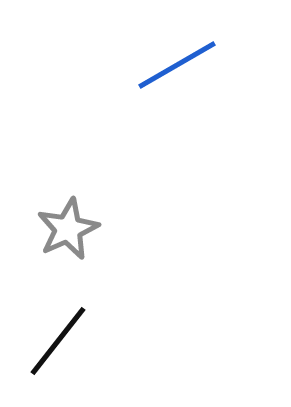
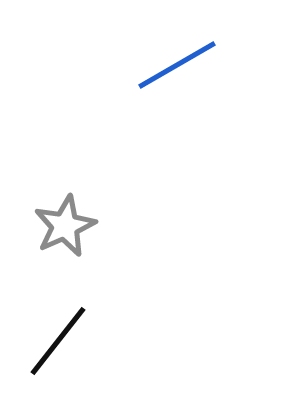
gray star: moved 3 px left, 3 px up
